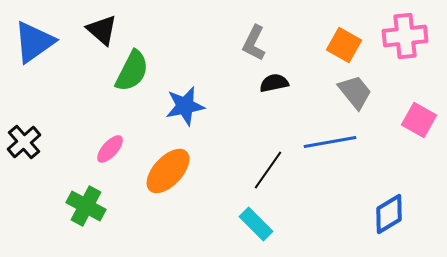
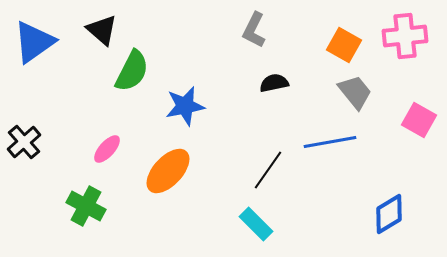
gray L-shape: moved 13 px up
pink ellipse: moved 3 px left
